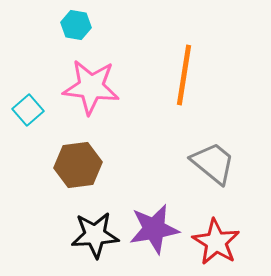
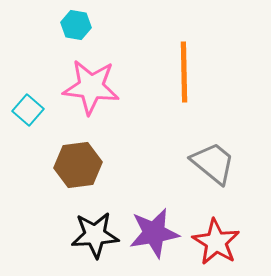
orange line: moved 3 px up; rotated 10 degrees counterclockwise
cyan square: rotated 8 degrees counterclockwise
purple star: moved 4 px down
